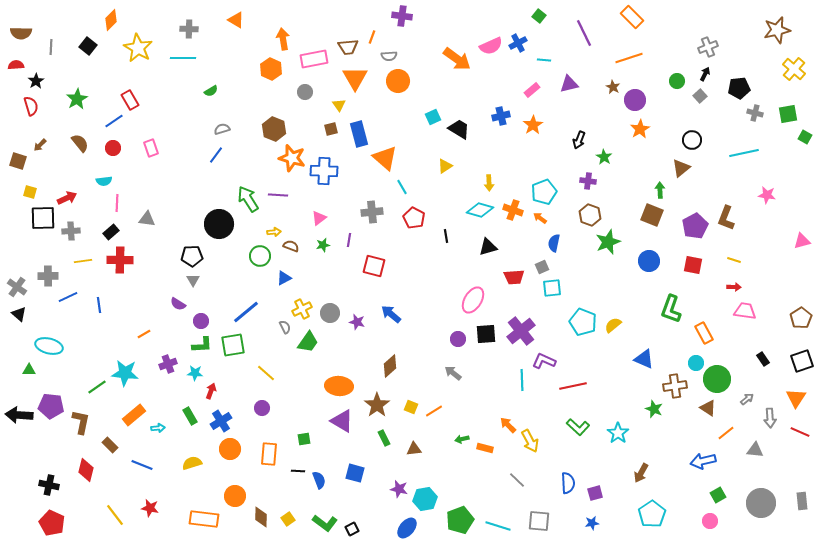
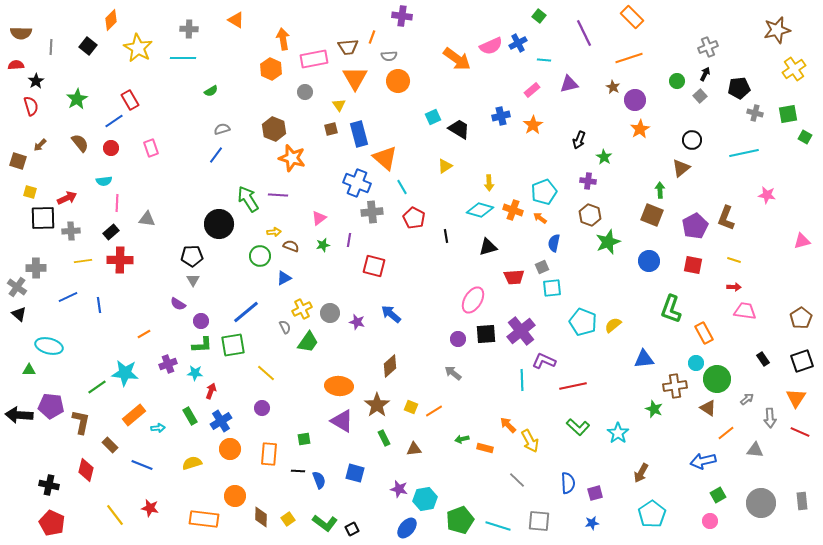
yellow cross at (794, 69): rotated 15 degrees clockwise
red circle at (113, 148): moved 2 px left
blue cross at (324, 171): moved 33 px right, 12 px down; rotated 20 degrees clockwise
gray cross at (48, 276): moved 12 px left, 8 px up
blue triangle at (644, 359): rotated 30 degrees counterclockwise
